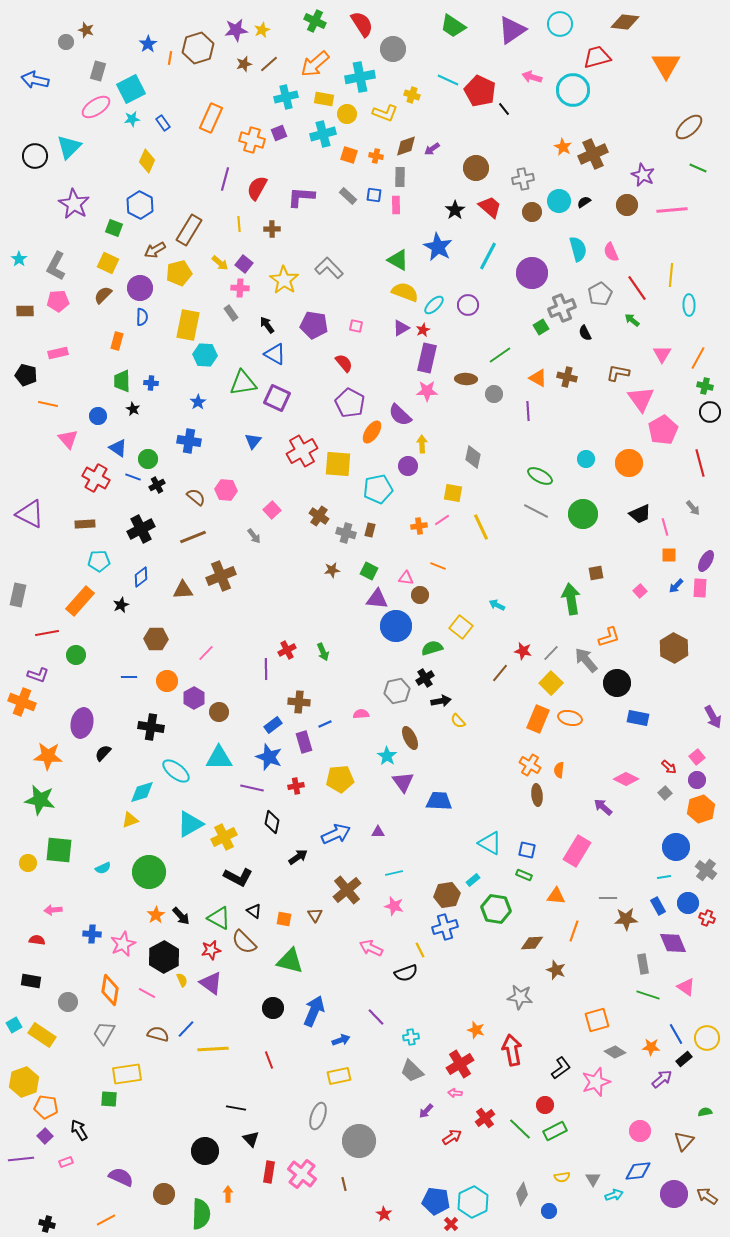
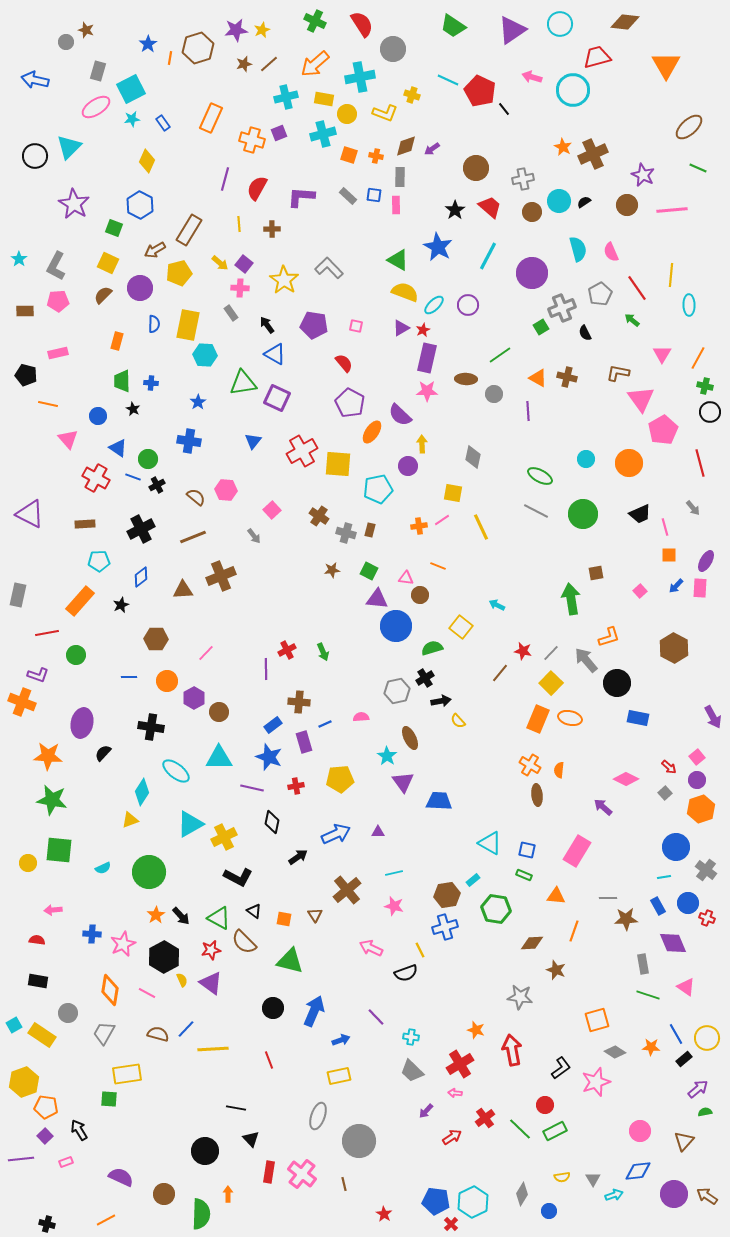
blue semicircle at (142, 317): moved 12 px right, 7 px down
pink semicircle at (361, 714): moved 3 px down
cyan diamond at (142, 792): rotated 40 degrees counterclockwise
green star at (40, 800): moved 12 px right
black rectangle at (31, 981): moved 7 px right
gray circle at (68, 1002): moved 11 px down
cyan cross at (411, 1037): rotated 14 degrees clockwise
purple arrow at (662, 1079): moved 36 px right, 10 px down
